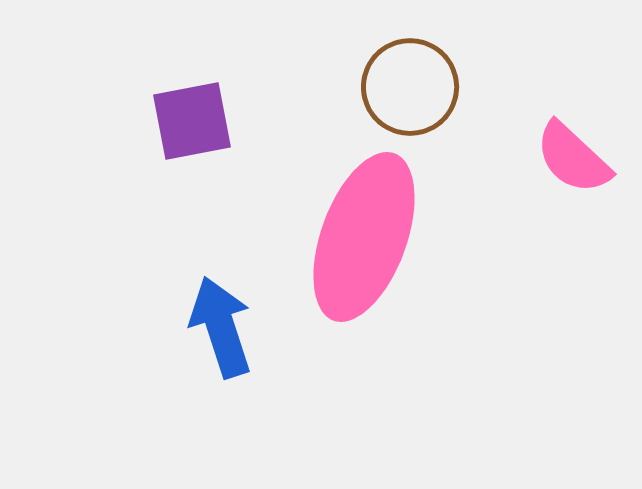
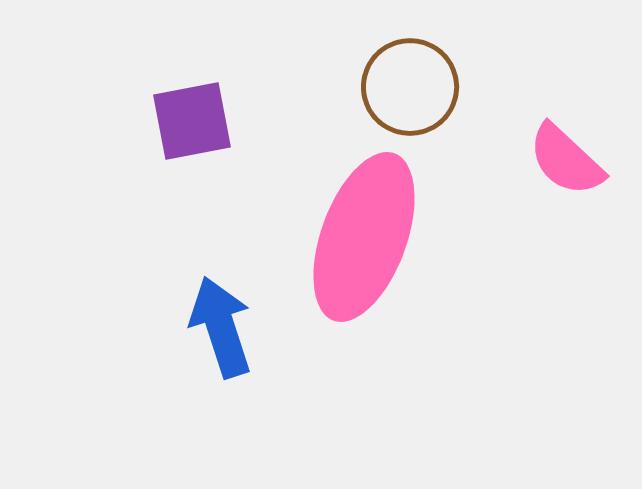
pink semicircle: moved 7 px left, 2 px down
